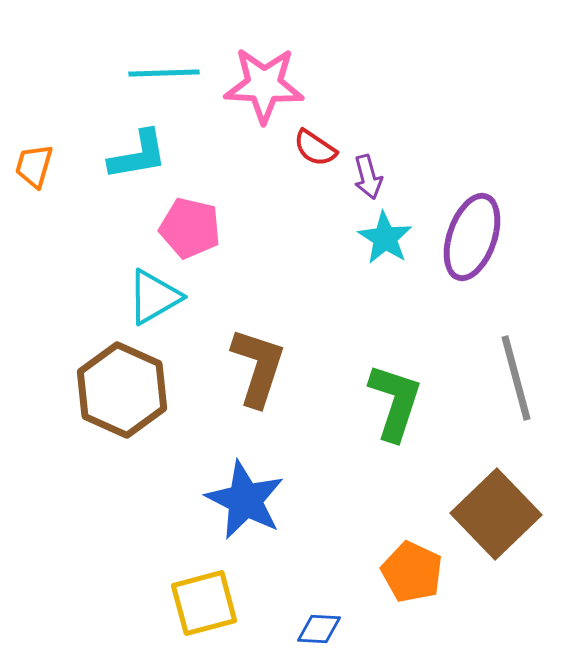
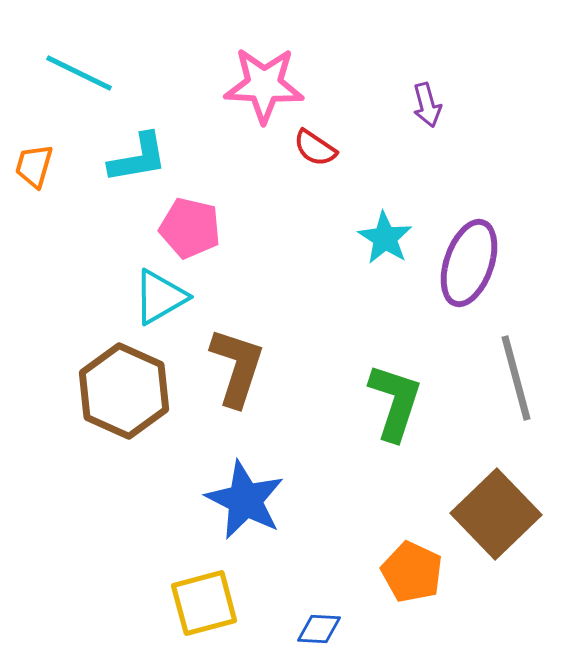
cyan line: moved 85 px left; rotated 28 degrees clockwise
cyan L-shape: moved 3 px down
purple arrow: moved 59 px right, 72 px up
purple ellipse: moved 3 px left, 26 px down
cyan triangle: moved 6 px right
brown L-shape: moved 21 px left
brown hexagon: moved 2 px right, 1 px down
